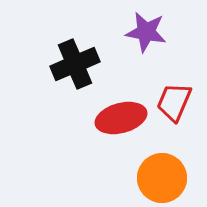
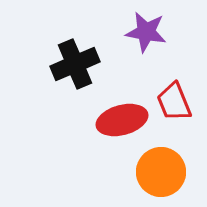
red trapezoid: rotated 45 degrees counterclockwise
red ellipse: moved 1 px right, 2 px down
orange circle: moved 1 px left, 6 px up
